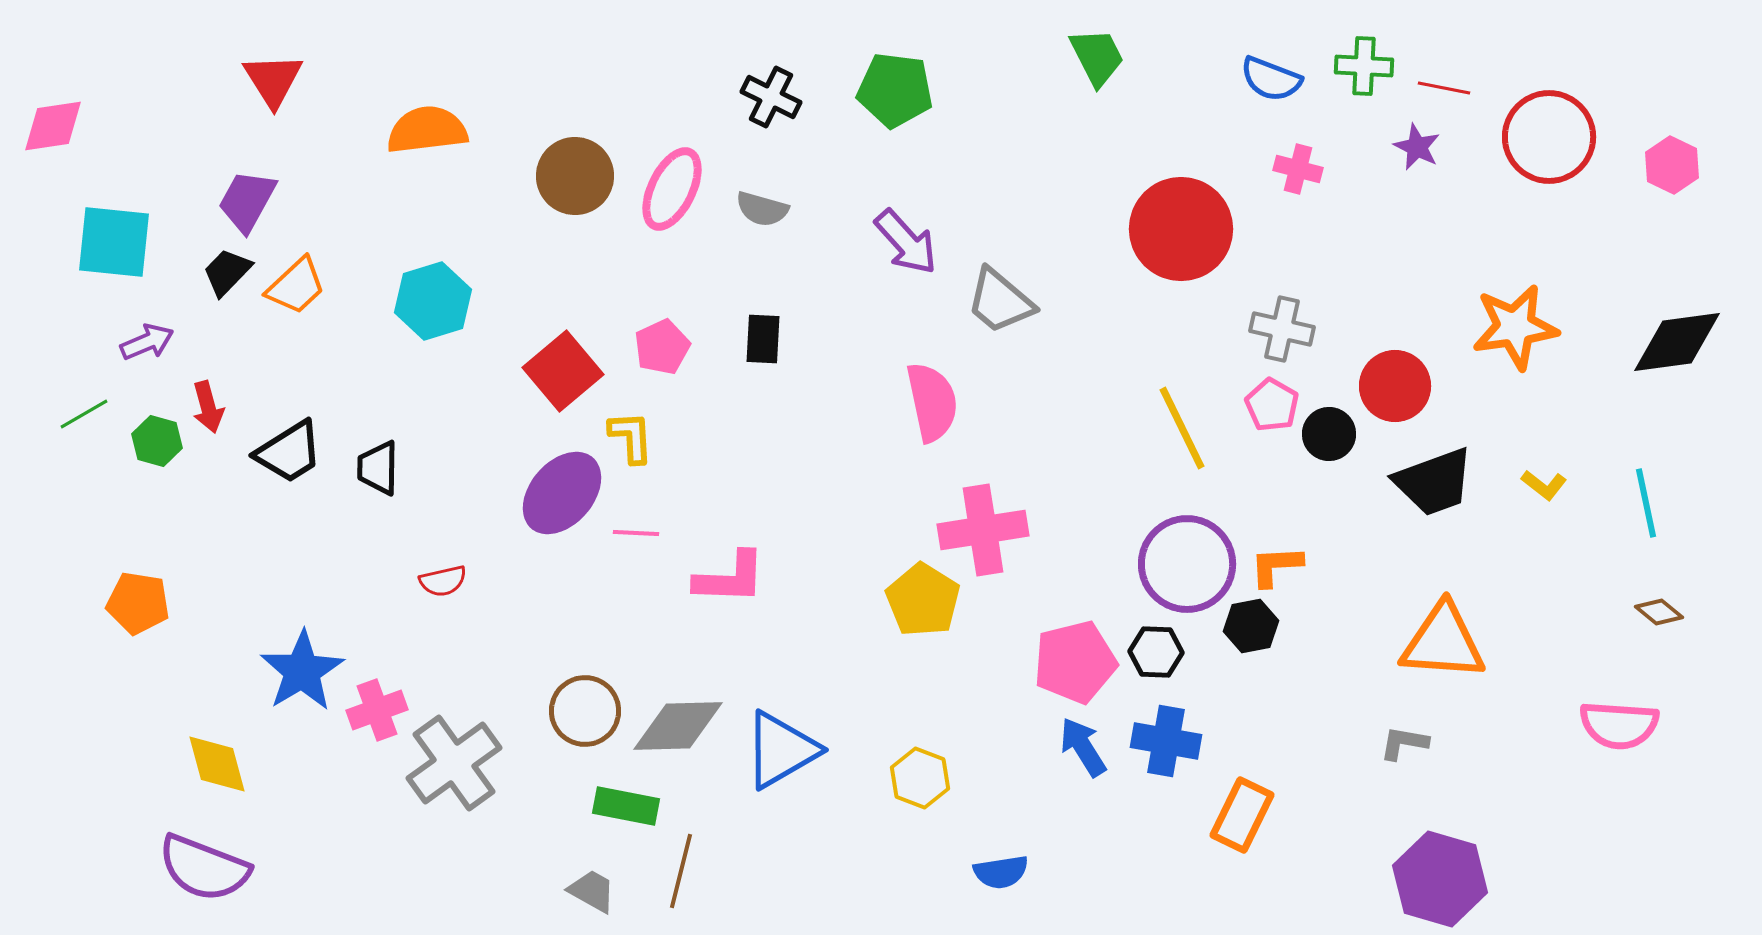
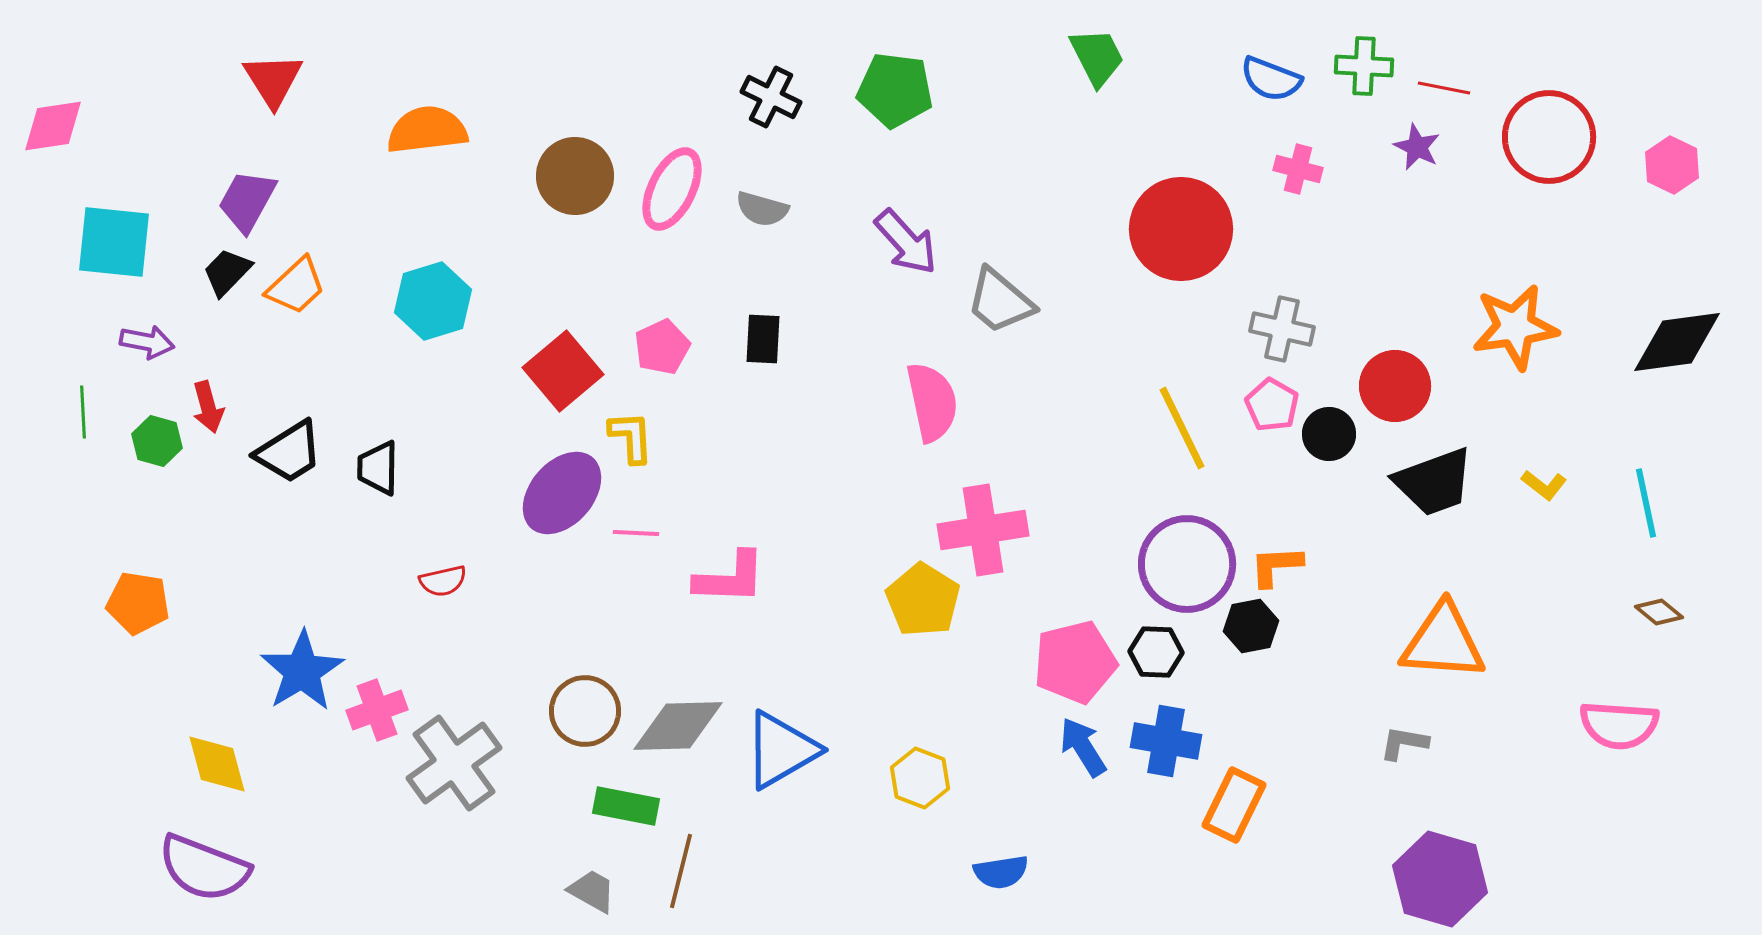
purple arrow at (147, 342): rotated 34 degrees clockwise
green line at (84, 414): moved 1 px left, 2 px up; rotated 63 degrees counterclockwise
orange rectangle at (1242, 815): moved 8 px left, 10 px up
